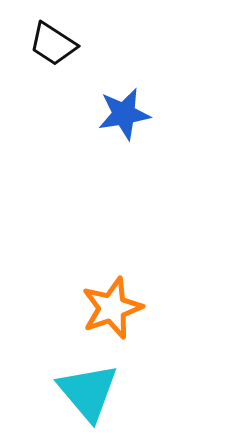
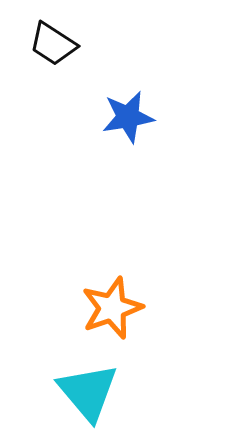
blue star: moved 4 px right, 3 px down
